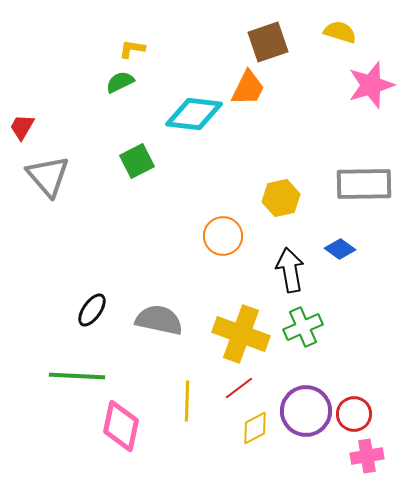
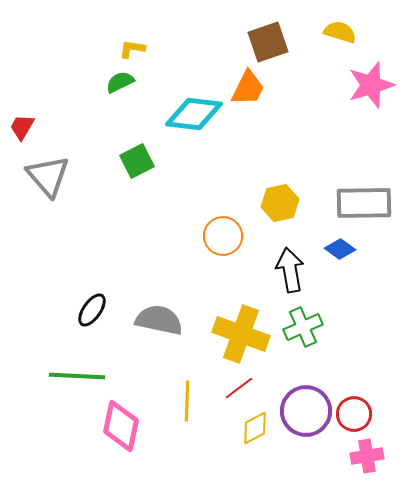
gray rectangle: moved 19 px down
yellow hexagon: moved 1 px left, 5 px down
